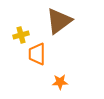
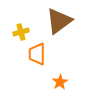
yellow cross: moved 3 px up
orange star: rotated 28 degrees counterclockwise
